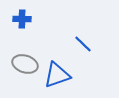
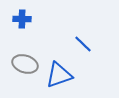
blue triangle: moved 2 px right
